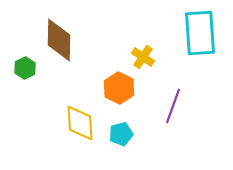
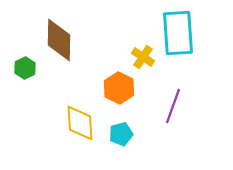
cyan rectangle: moved 22 px left
